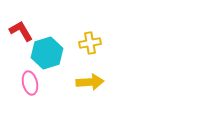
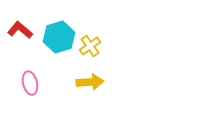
red L-shape: moved 1 px left, 1 px up; rotated 20 degrees counterclockwise
yellow cross: moved 3 px down; rotated 25 degrees counterclockwise
cyan hexagon: moved 12 px right, 16 px up
